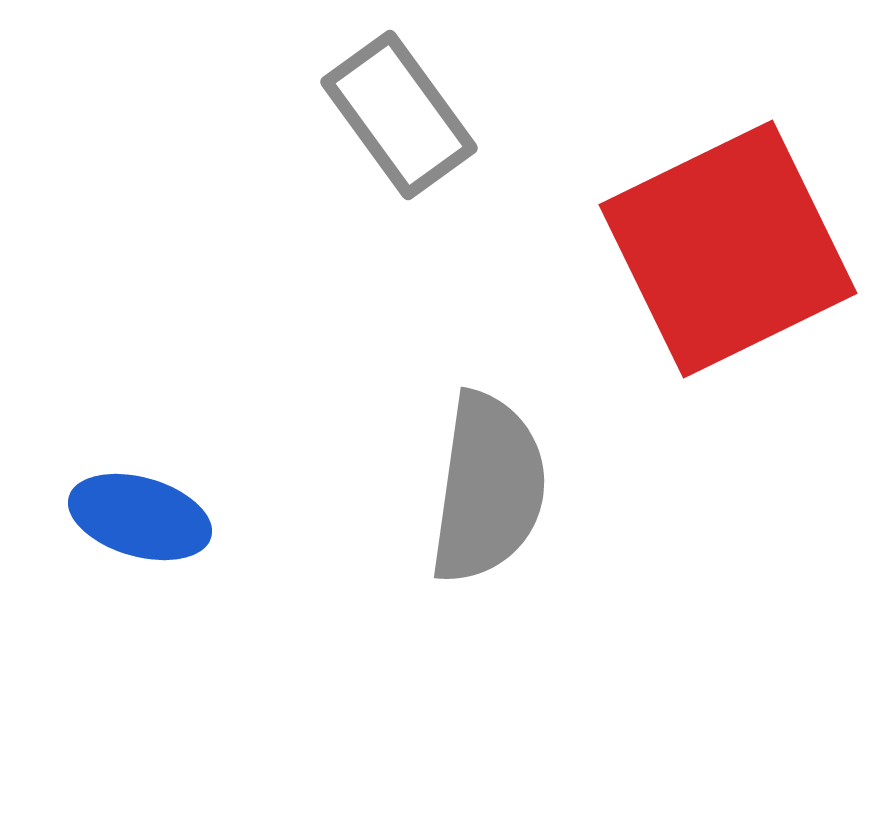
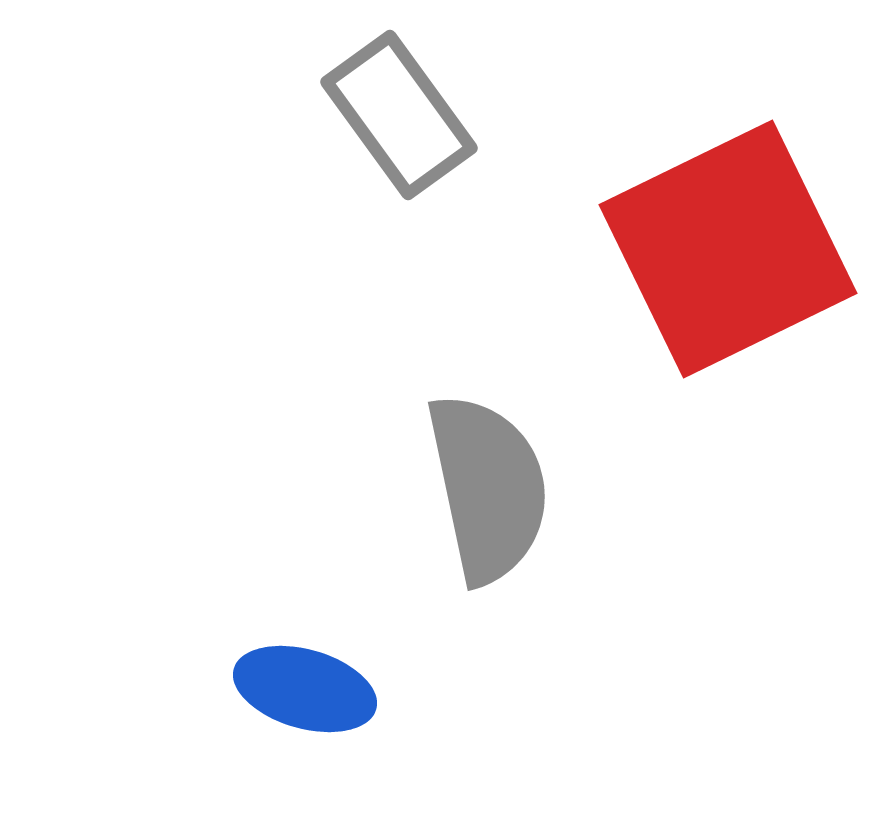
gray semicircle: rotated 20 degrees counterclockwise
blue ellipse: moved 165 px right, 172 px down
